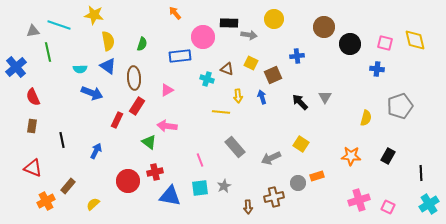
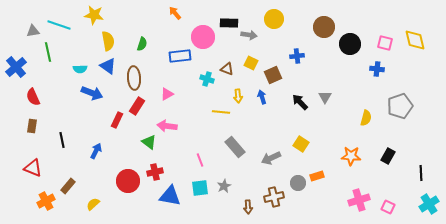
pink triangle at (167, 90): moved 4 px down
